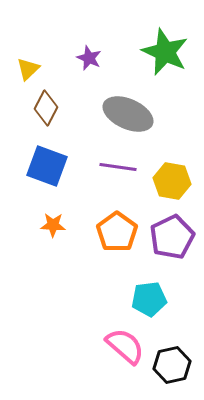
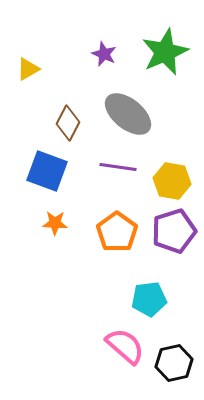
green star: rotated 24 degrees clockwise
purple star: moved 15 px right, 4 px up
yellow triangle: rotated 15 degrees clockwise
brown diamond: moved 22 px right, 15 px down
gray ellipse: rotated 15 degrees clockwise
blue square: moved 5 px down
orange star: moved 2 px right, 2 px up
purple pentagon: moved 2 px right, 6 px up; rotated 9 degrees clockwise
black hexagon: moved 2 px right, 2 px up
